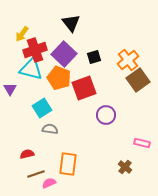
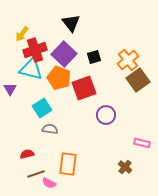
pink semicircle: rotated 128 degrees counterclockwise
